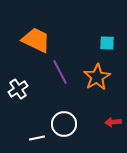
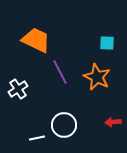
orange star: rotated 16 degrees counterclockwise
white circle: moved 1 px down
